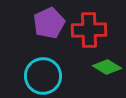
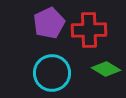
green diamond: moved 1 px left, 2 px down
cyan circle: moved 9 px right, 3 px up
